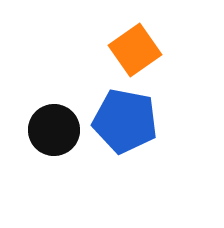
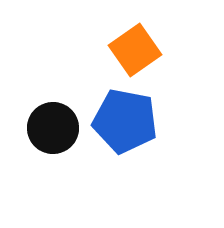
black circle: moved 1 px left, 2 px up
